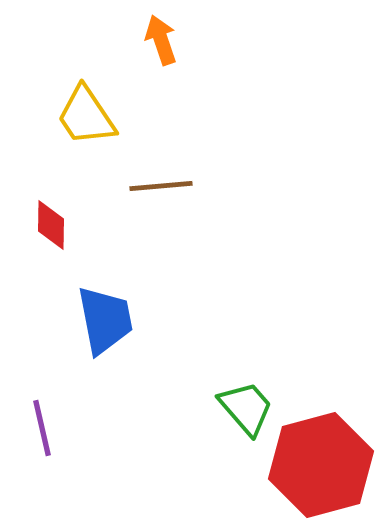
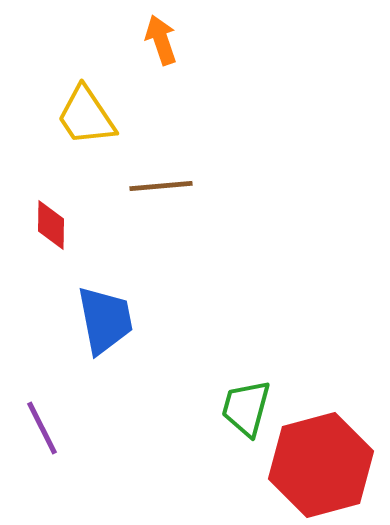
green trapezoid: rotated 124 degrees counterclockwise
purple line: rotated 14 degrees counterclockwise
